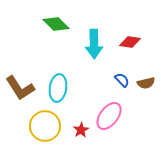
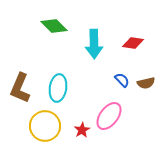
green diamond: moved 2 px left, 2 px down
red diamond: moved 3 px right, 1 px down
brown L-shape: rotated 56 degrees clockwise
red star: moved 1 px right
